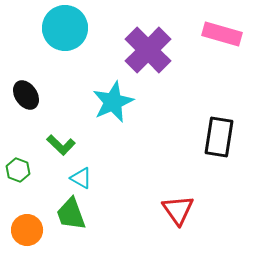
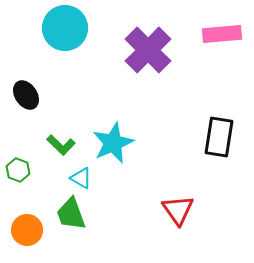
pink rectangle: rotated 21 degrees counterclockwise
cyan star: moved 41 px down
